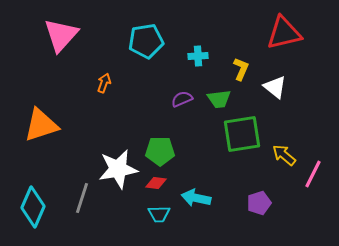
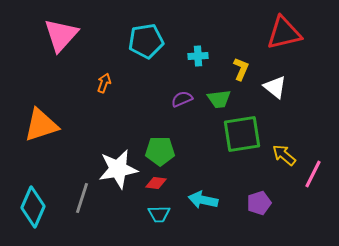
cyan arrow: moved 7 px right, 2 px down
